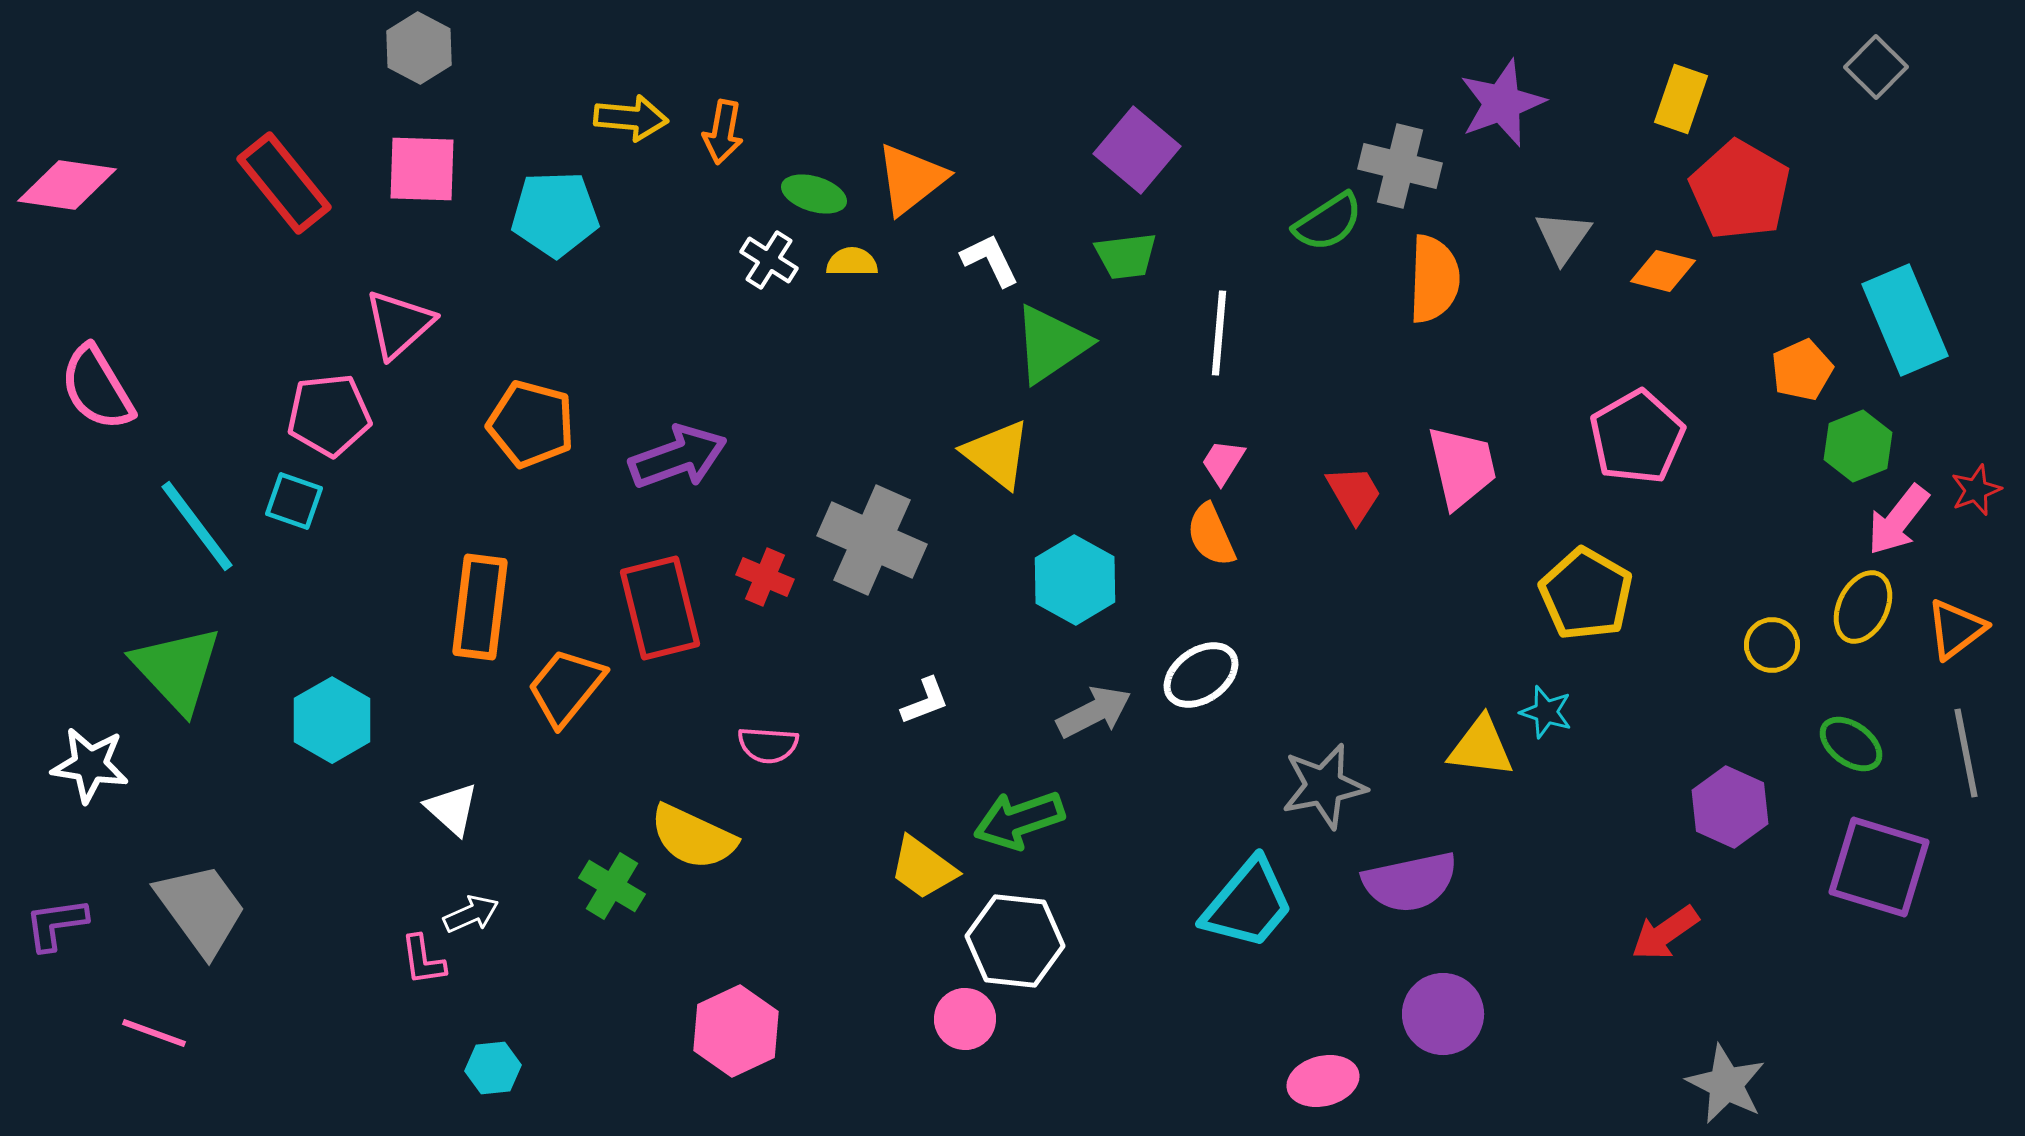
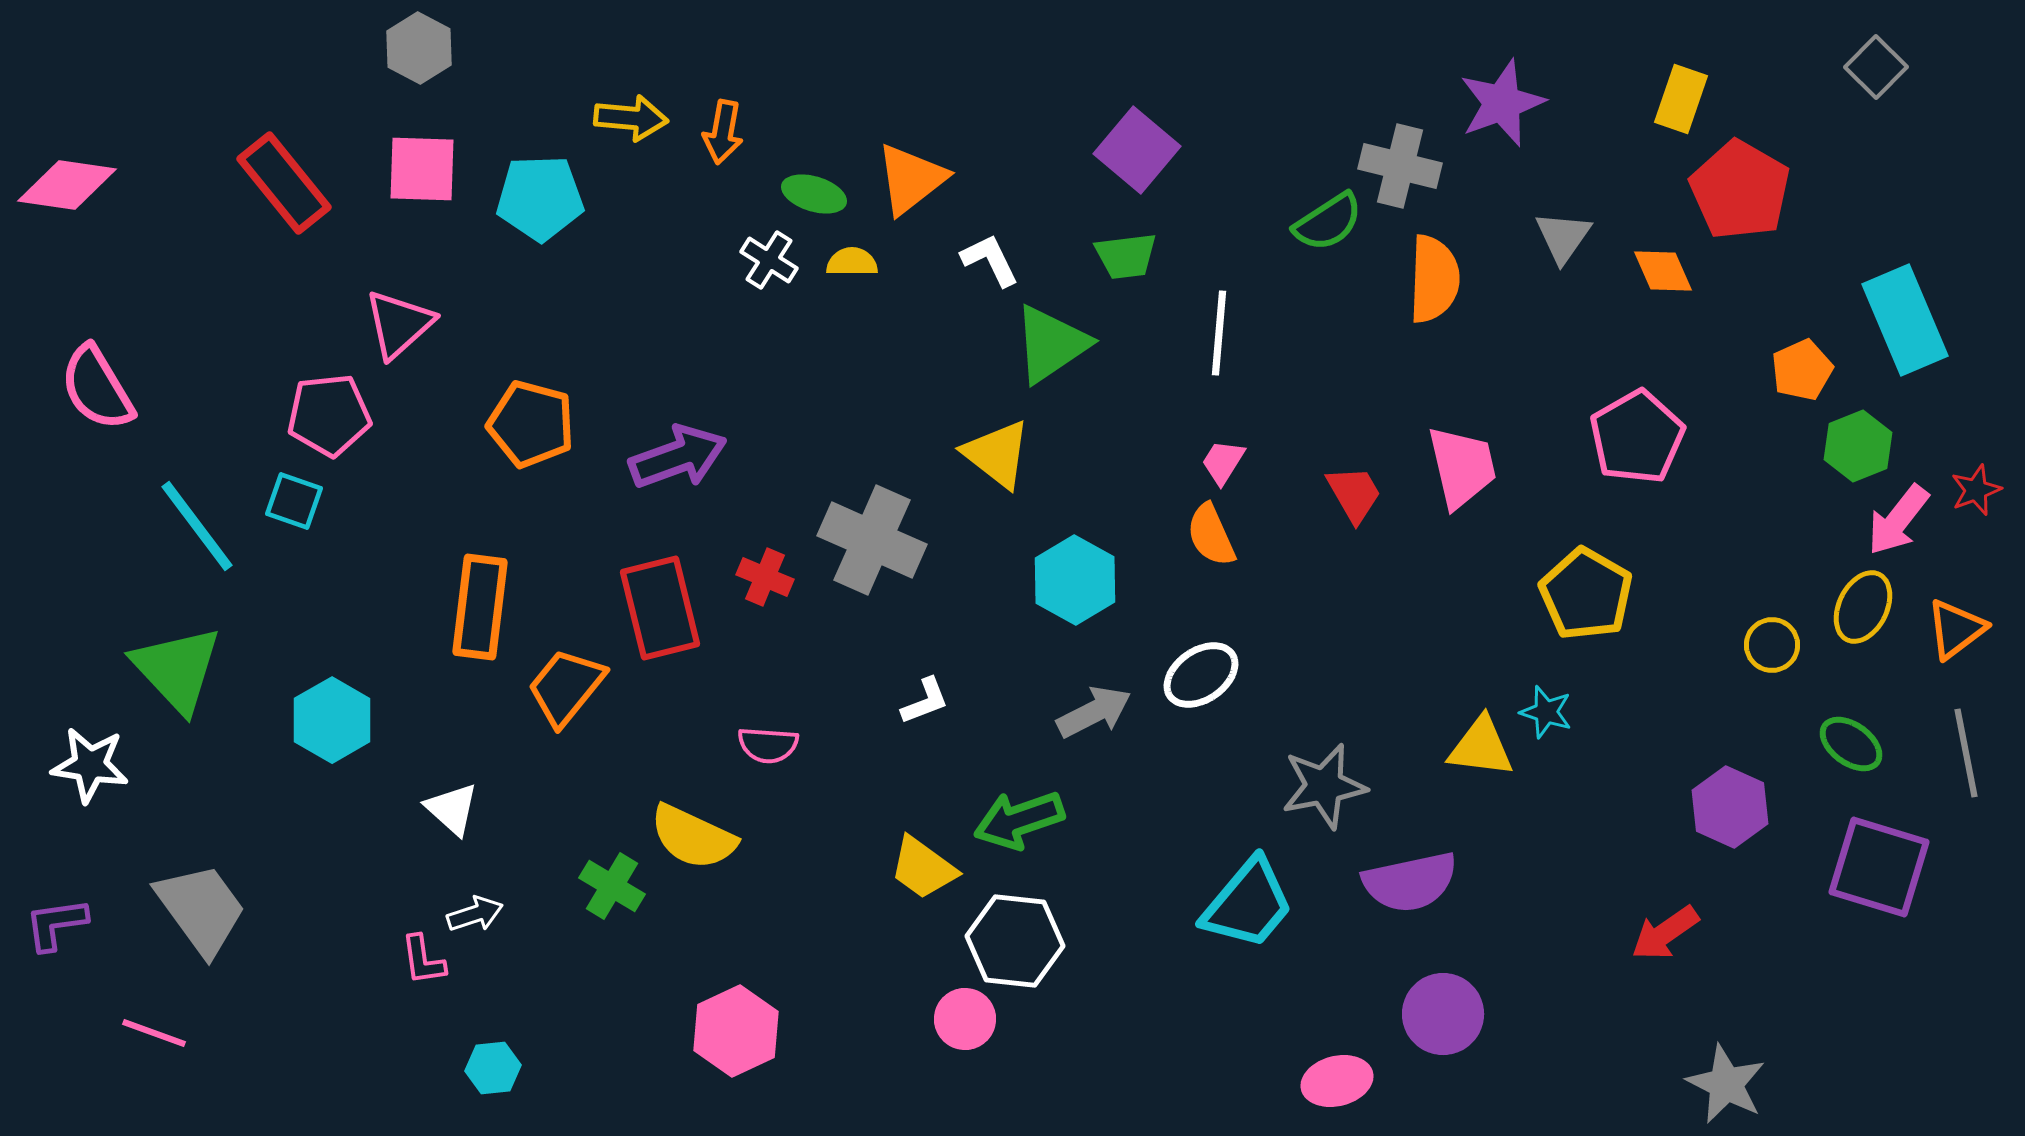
cyan pentagon at (555, 214): moved 15 px left, 16 px up
orange diamond at (1663, 271): rotated 52 degrees clockwise
white arrow at (471, 914): moved 4 px right; rotated 6 degrees clockwise
pink ellipse at (1323, 1081): moved 14 px right
